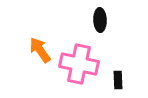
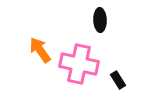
black rectangle: rotated 30 degrees counterclockwise
